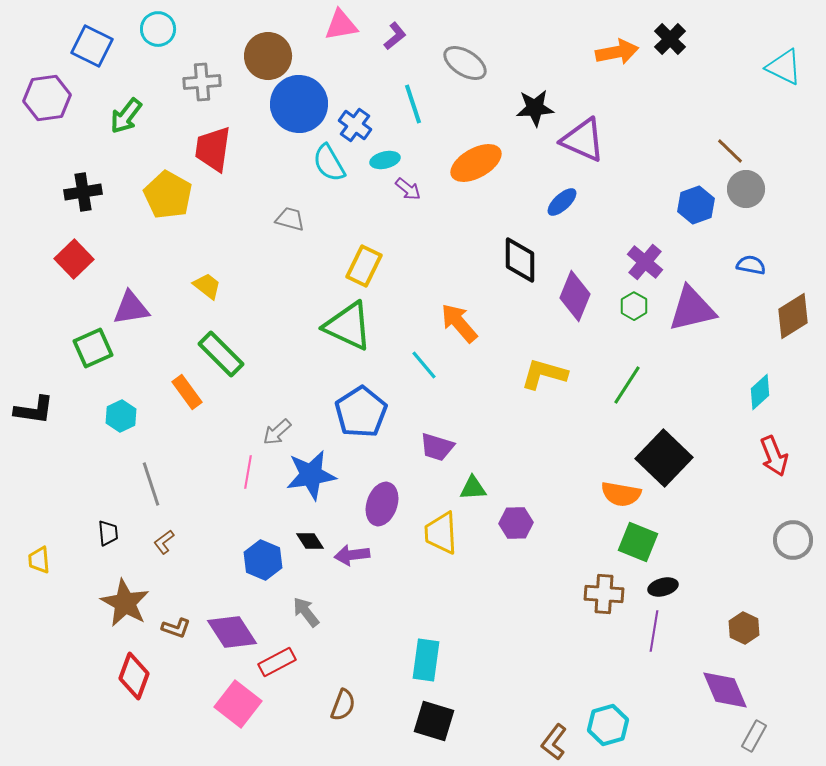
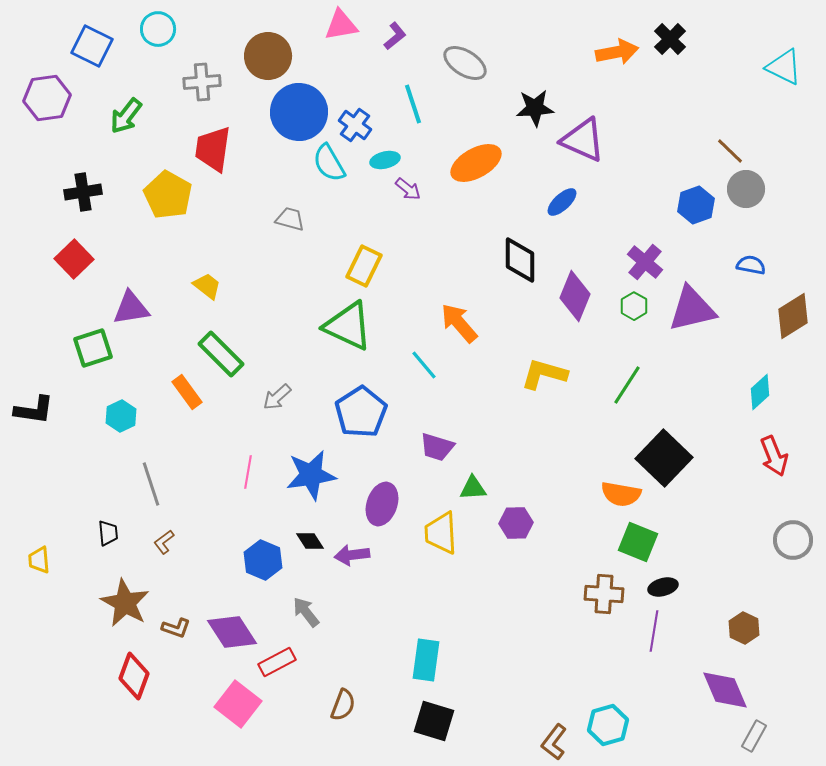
blue circle at (299, 104): moved 8 px down
green square at (93, 348): rotated 6 degrees clockwise
gray arrow at (277, 432): moved 35 px up
